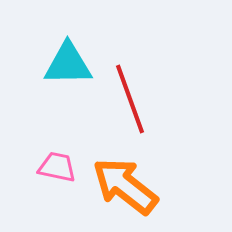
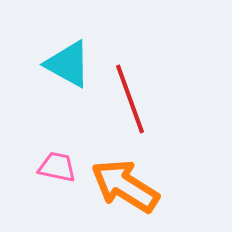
cyan triangle: rotated 30 degrees clockwise
orange arrow: rotated 6 degrees counterclockwise
